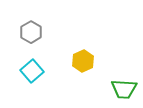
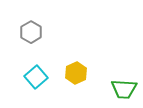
yellow hexagon: moved 7 px left, 12 px down
cyan square: moved 4 px right, 6 px down
